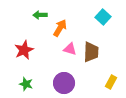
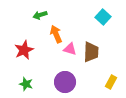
green arrow: rotated 16 degrees counterclockwise
orange arrow: moved 4 px left, 6 px down; rotated 54 degrees counterclockwise
purple circle: moved 1 px right, 1 px up
